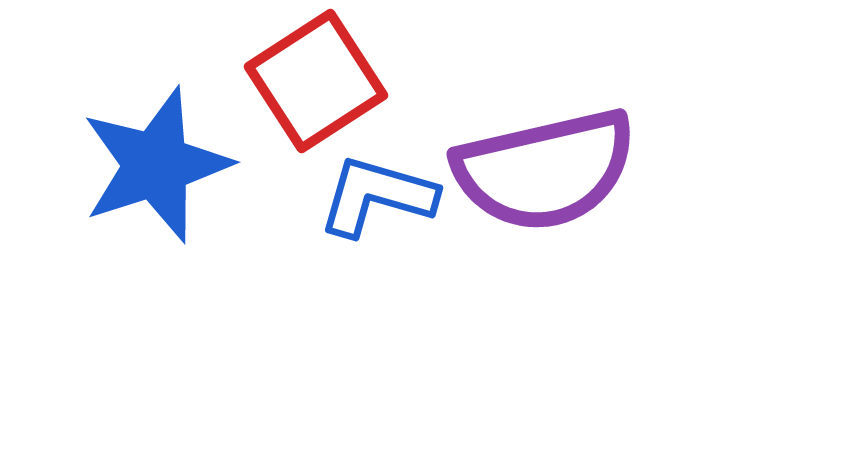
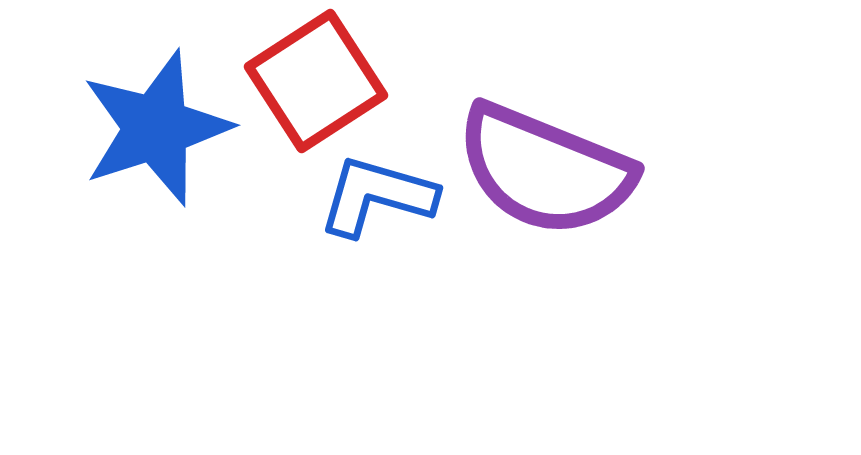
blue star: moved 37 px up
purple semicircle: rotated 35 degrees clockwise
